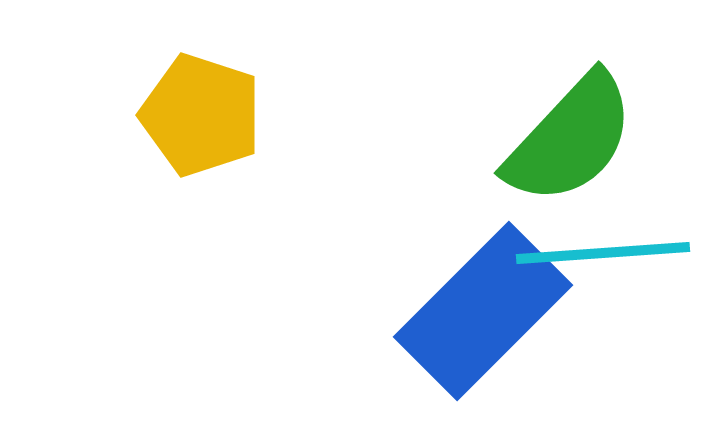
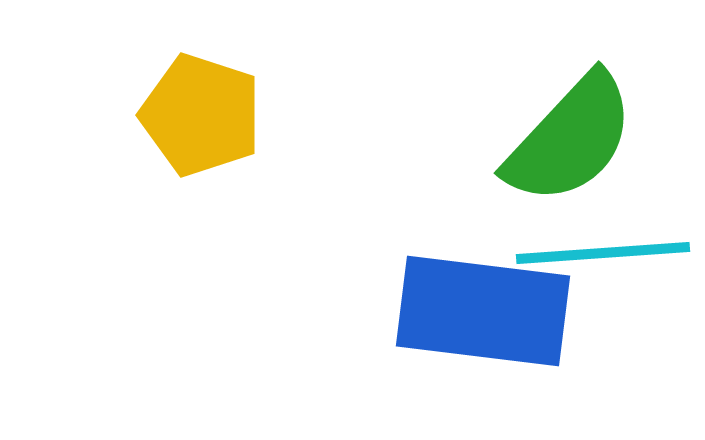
blue rectangle: rotated 52 degrees clockwise
